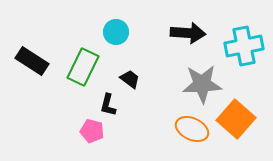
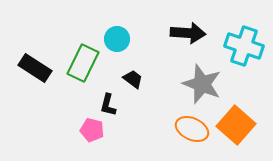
cyan circle: moved 1 px right, 7 px down
cyan cross: rotated 30 degrees clockwise
black rectangle: moved 3 px right, 7 px down
green rectangle: moved 4 px up
black trapezoid: moved 3 px right
gray star: rotated 24 degrees clockwise
orange square: moved 6 px down
pink pentagon: moved 1 px up
